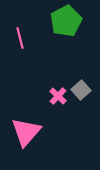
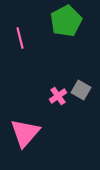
gray square: rotated 18 degrees counterclockwise
pink cross: rotated 12 degrees clockwise
pink triangle: moved 1 px left, 1 px down
